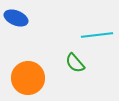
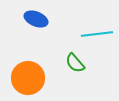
blue ellipse: moved 20 px right, 1 px down
cyan line: moved 1 px up
